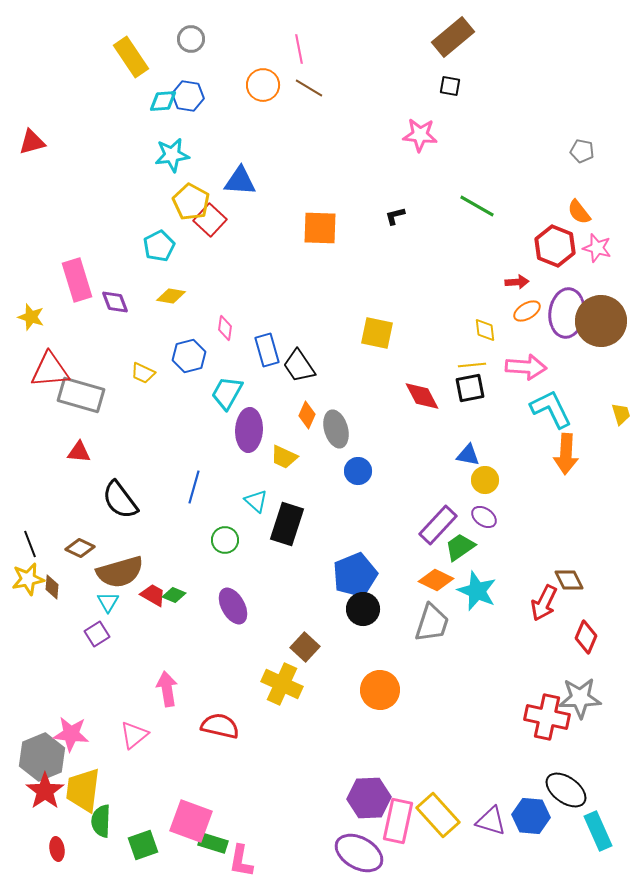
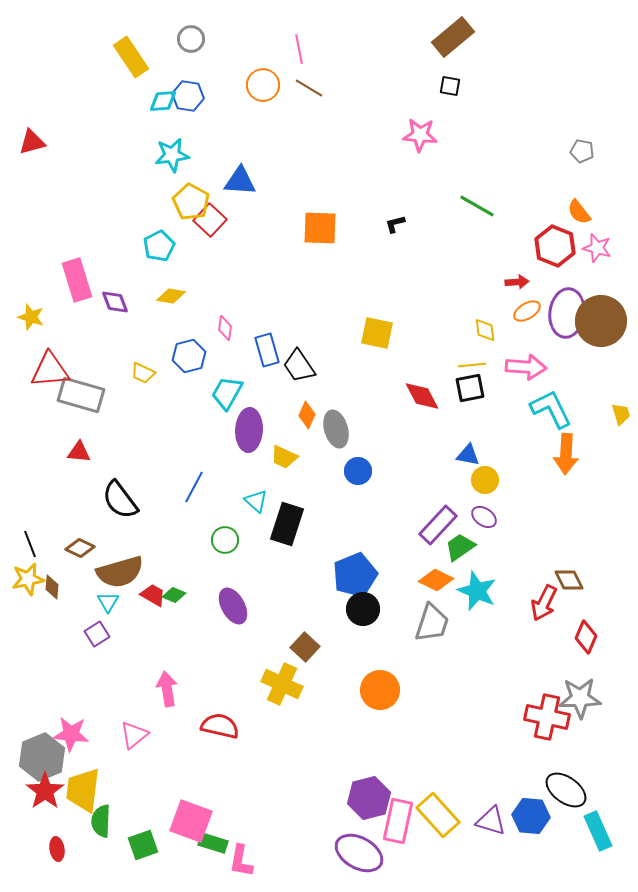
black L-shape at (395, 216): moved 8 px down
blue line at (194, 487): rotated 12 degrees clockwise
purple hexagon at (369, 798): rotated 12 degrees counterclockwise
